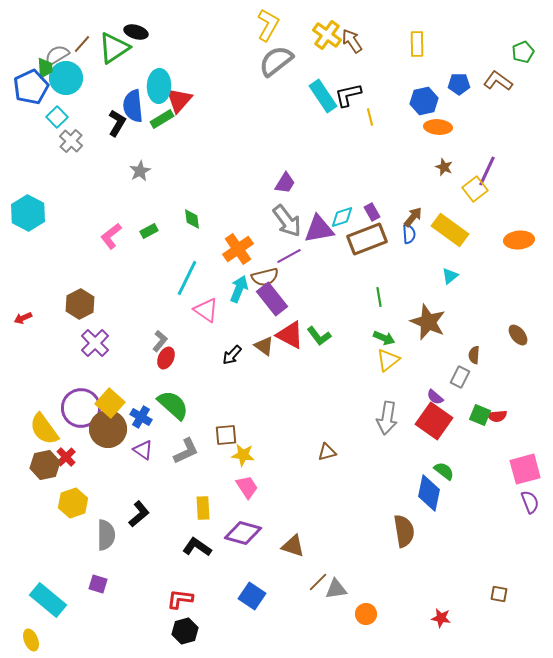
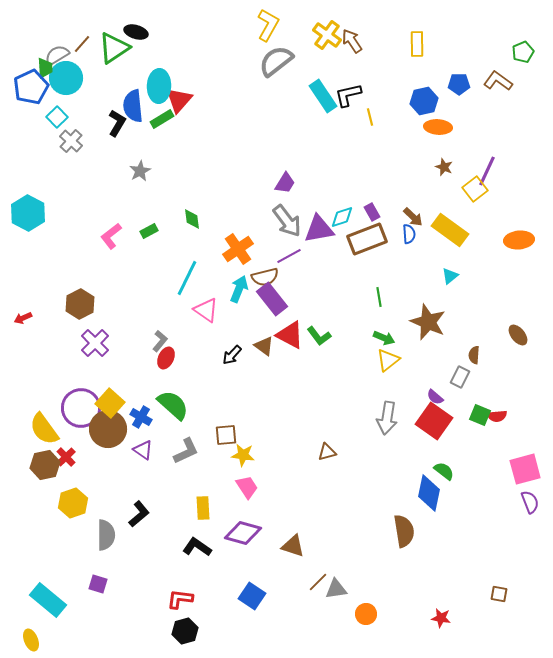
brown arrow at (413, 217): rotated 95 degrees clockwise
